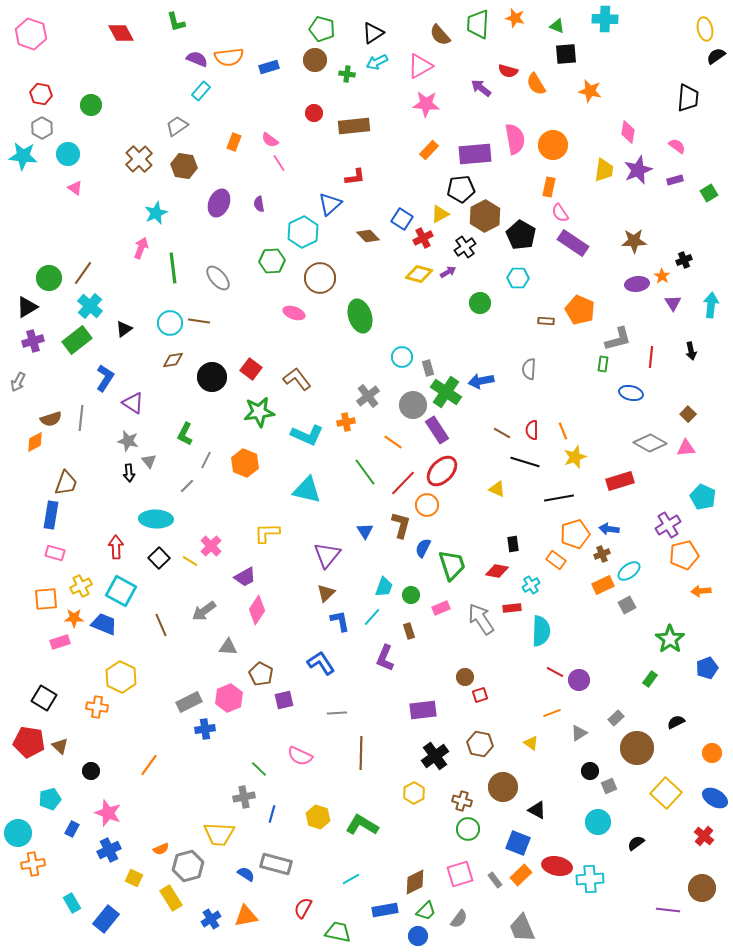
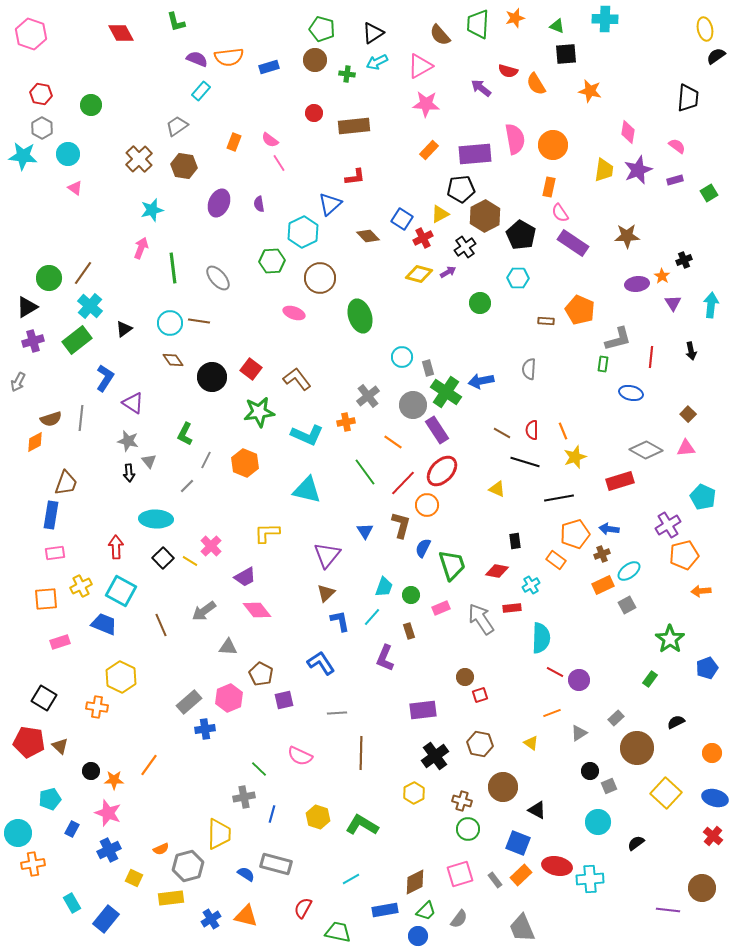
orange star at (515, 18): rotated 30 degrees counterclockwise
cyan star at (156, 213): moved 4 px left, 3 px up; rotated 10 degrees clockwise
brown star at (634, 241): moved 7 px left, 5 px up
brown diamond at (173, 360): rotated 65 degrees clockwise
gray diamond at (650, 443): moved 4 px left, 7 px down
black rectangle at (513, 544): moved 2 px right, 3 px up
pink rectangle at (55, 553): rotated 24 degrees counterclockwise
black square at (159, 558): moved 4 px right
pink diamond at (257, 610): rotated 72 degrees counterclockwise
orange star at (74, 618): moved 40 px right, 162 px down
cyan semicircle at (541, 631): moved 7 px down
gray rectangle at (189, 702): rotated 15 degrees counterclockwise
blue ellipse at (715, 798): rotated 15 degrees counterclockwise
yellow trapezoid at (219, 834): rotated 92 degrees counterclockwise
red cross at (704, 836): moved 9 px right
yellow rectangle at (171, 898): rotated 65 degrees counterclockwise
orange triangle at (246, 916): rotated 25 degrees clockwise
